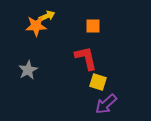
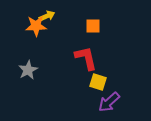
purple arrow: moved 3 px right, 2 px up
